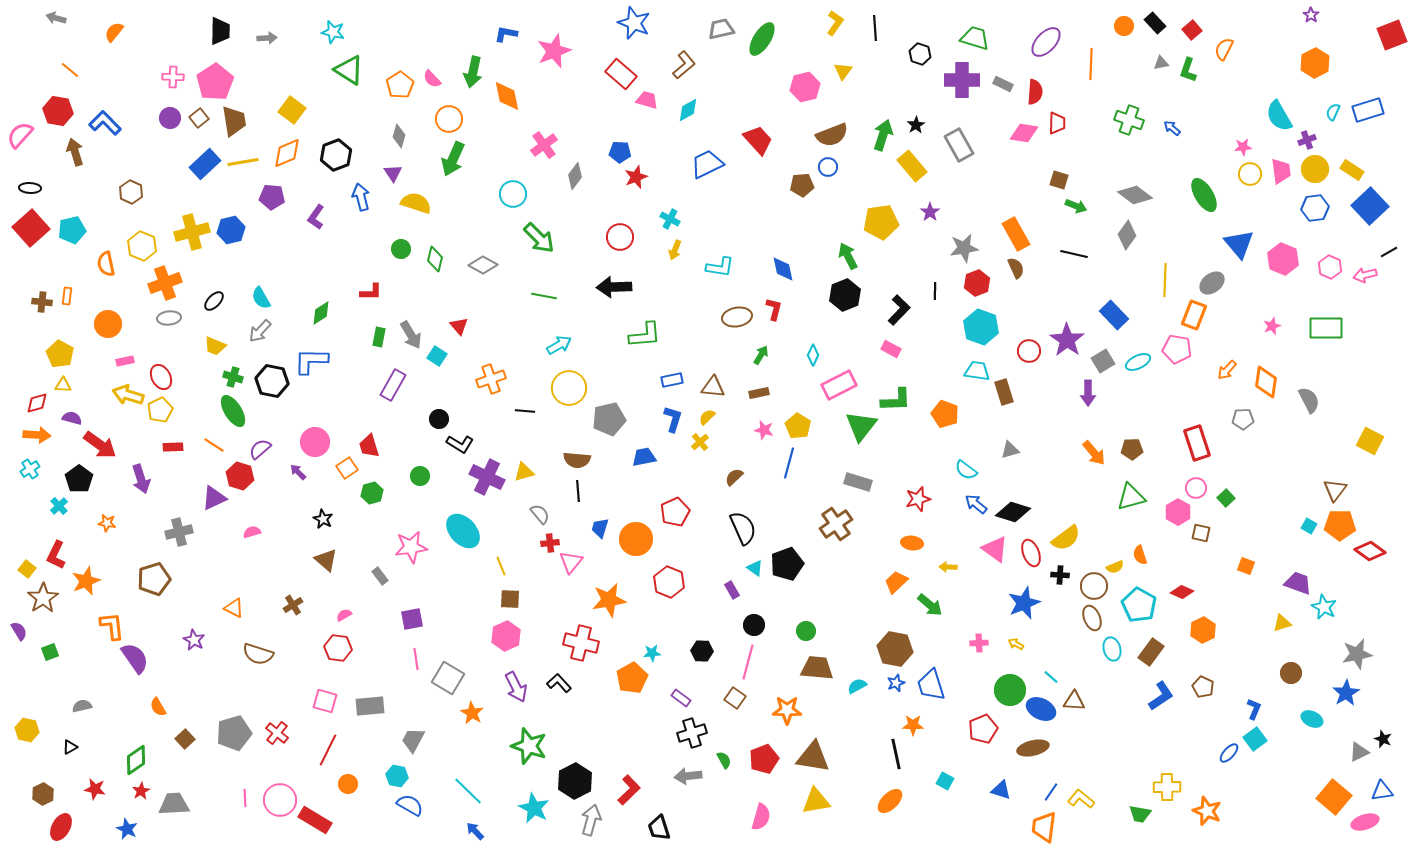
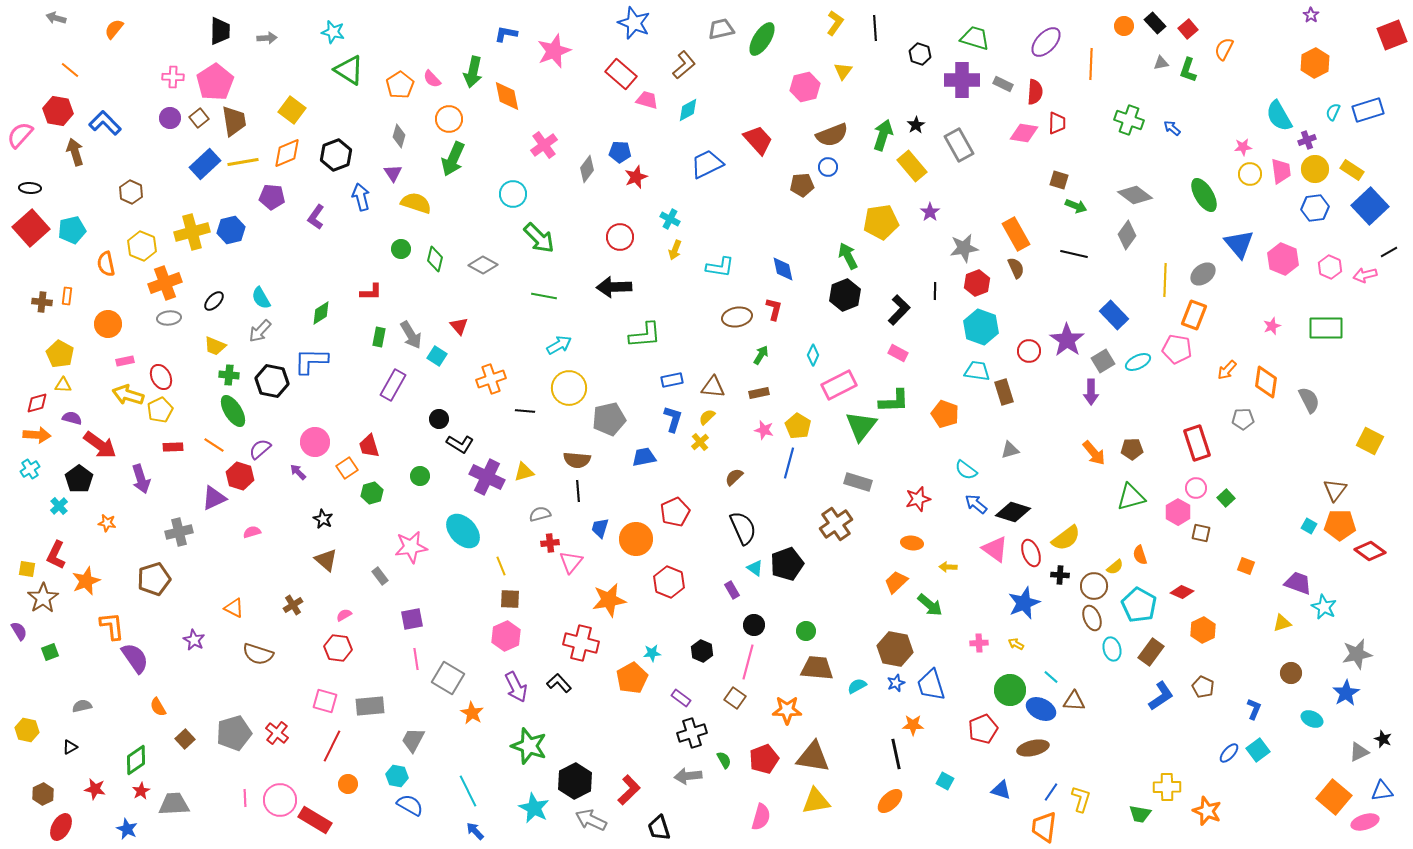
red square at (1192, 30): moved 4 px left, 1 px up
orange semicircle at (114, 32): moved 3 px up
gray diamond at (575, 176): moved 12 px right, 7 px up
gray ellipse at (1212, 283): moved 9 px left, 9 px up
pink rectangle at (891, 349): moved 7 px right, 4 px down
green cross at (233, 377): moved 4 px left, 2 px up; rotated 12 degrees counterclockwise
purple arrow at (1088, 393): moved 3 px right, 1 px up
green L-shape at (896, 400): moved 2 px left, 1 px down
gray semicircle at (540, 514): rotated 65 degrees counterclockwise
yellow semicircle at (1115, 567): rotated 18 degrees counterclockwise
yellow square at (27, 569): rotated 30 degrees counterclockwise
black hexagon at (702, 651): rotated 20 degrees clockwise
cyan square at (1255, 739): moved 3 px right, 11 px down
red line at (328, 750): moved 4 px right, 4 px up
cyan line at (468, 791): rotated 20 degrees clockwise
yellow L-shape at (1081, 799): rotated 68 degrees clockwise
gray arrow at (591, 820): rotated 80 degrees counterclockwise
